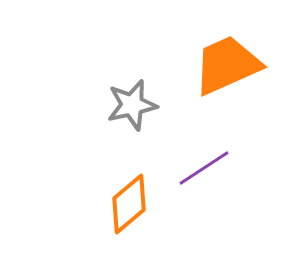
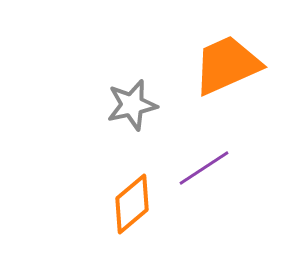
orange diamond: moved 3 px right
